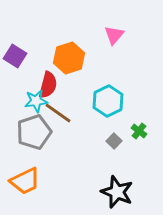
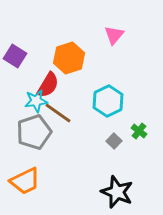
red semicircle: rotated 16 degrees clockwise
